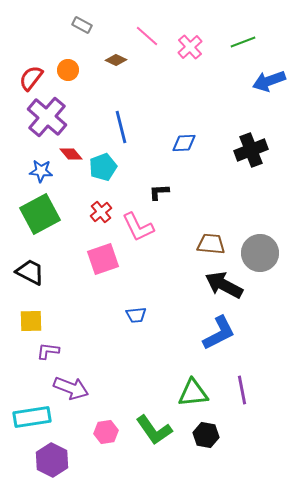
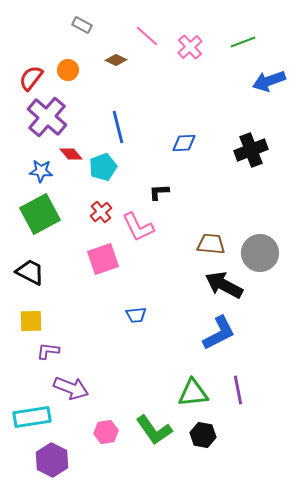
blue line: moved 3 px left
purple line: moved 4 px left
black hexagon: moved 3 px left
